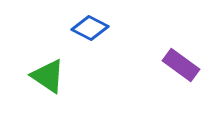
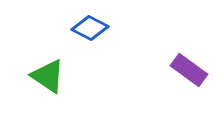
purple rectangle: moved 8 px right, 5 px down
